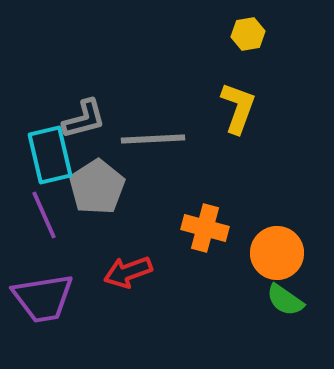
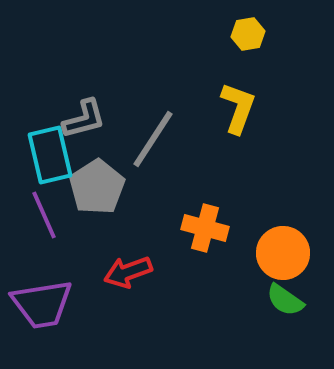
gray line: rotated 54 degrees counterclockwise
orange circle: moved 6 px right
purple trapezoid: moved 1 px left, 6 px down
